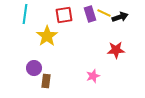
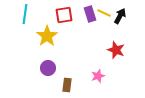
black arrow: moved 1 px up; rotated 42 degrees counterclockwise
red star: rotated 24 degrees clockwise
purple circle: moved 14 px right
pink star: moved 5 px right
brown rectangle: moved 21 px right, 4 px down
